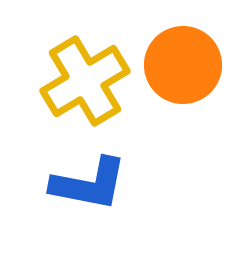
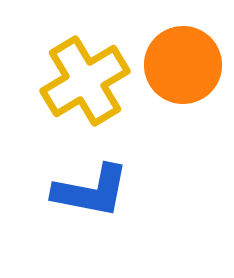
blue L-shape: moved 2 px right, 7 px down
